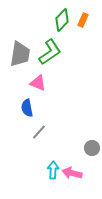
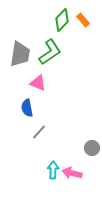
orange rectangle: rotated 64 degrees counterclockwise
